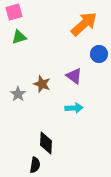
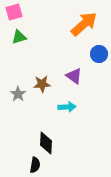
brown star: rotated 24 degrees counterclockwise
cyan arrow: moved 7 px left, 1 px up
